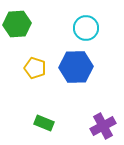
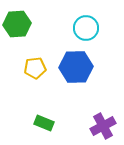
yellow pentagon: rotated 25 degrees counterclockwise
